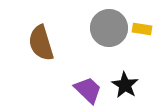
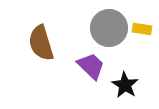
purple trapezoid: moved 3 px right, 24 px up
